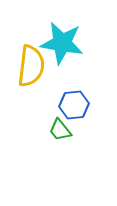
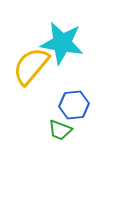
yellow semicircle: rotated 147 degrees counterclockwise
green trapezoid: rotated 30 degrees counterclockwise
